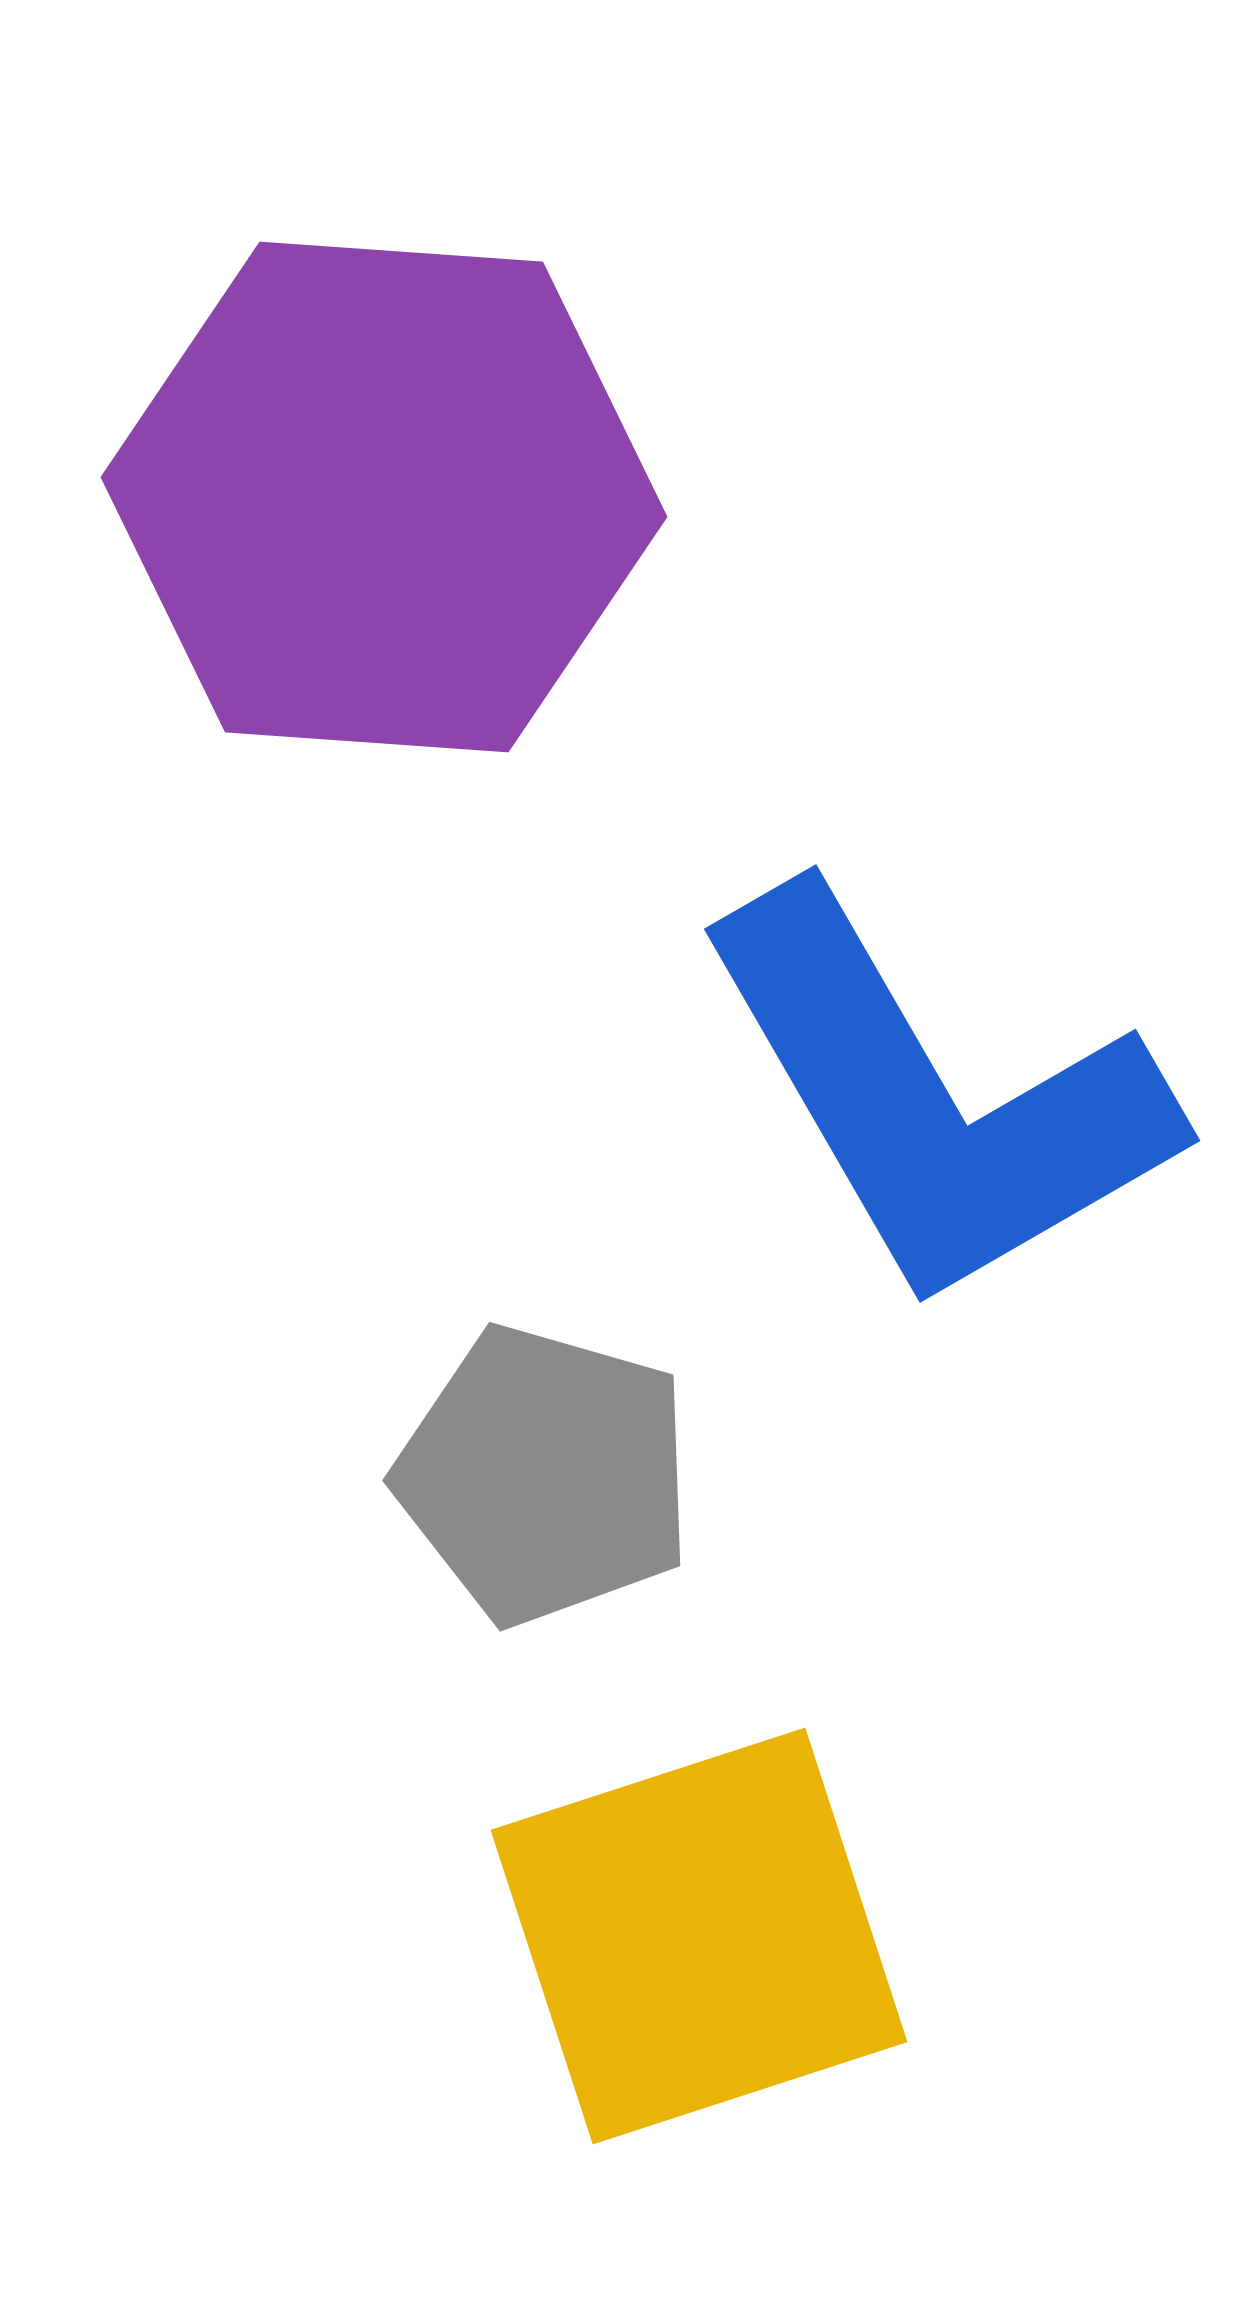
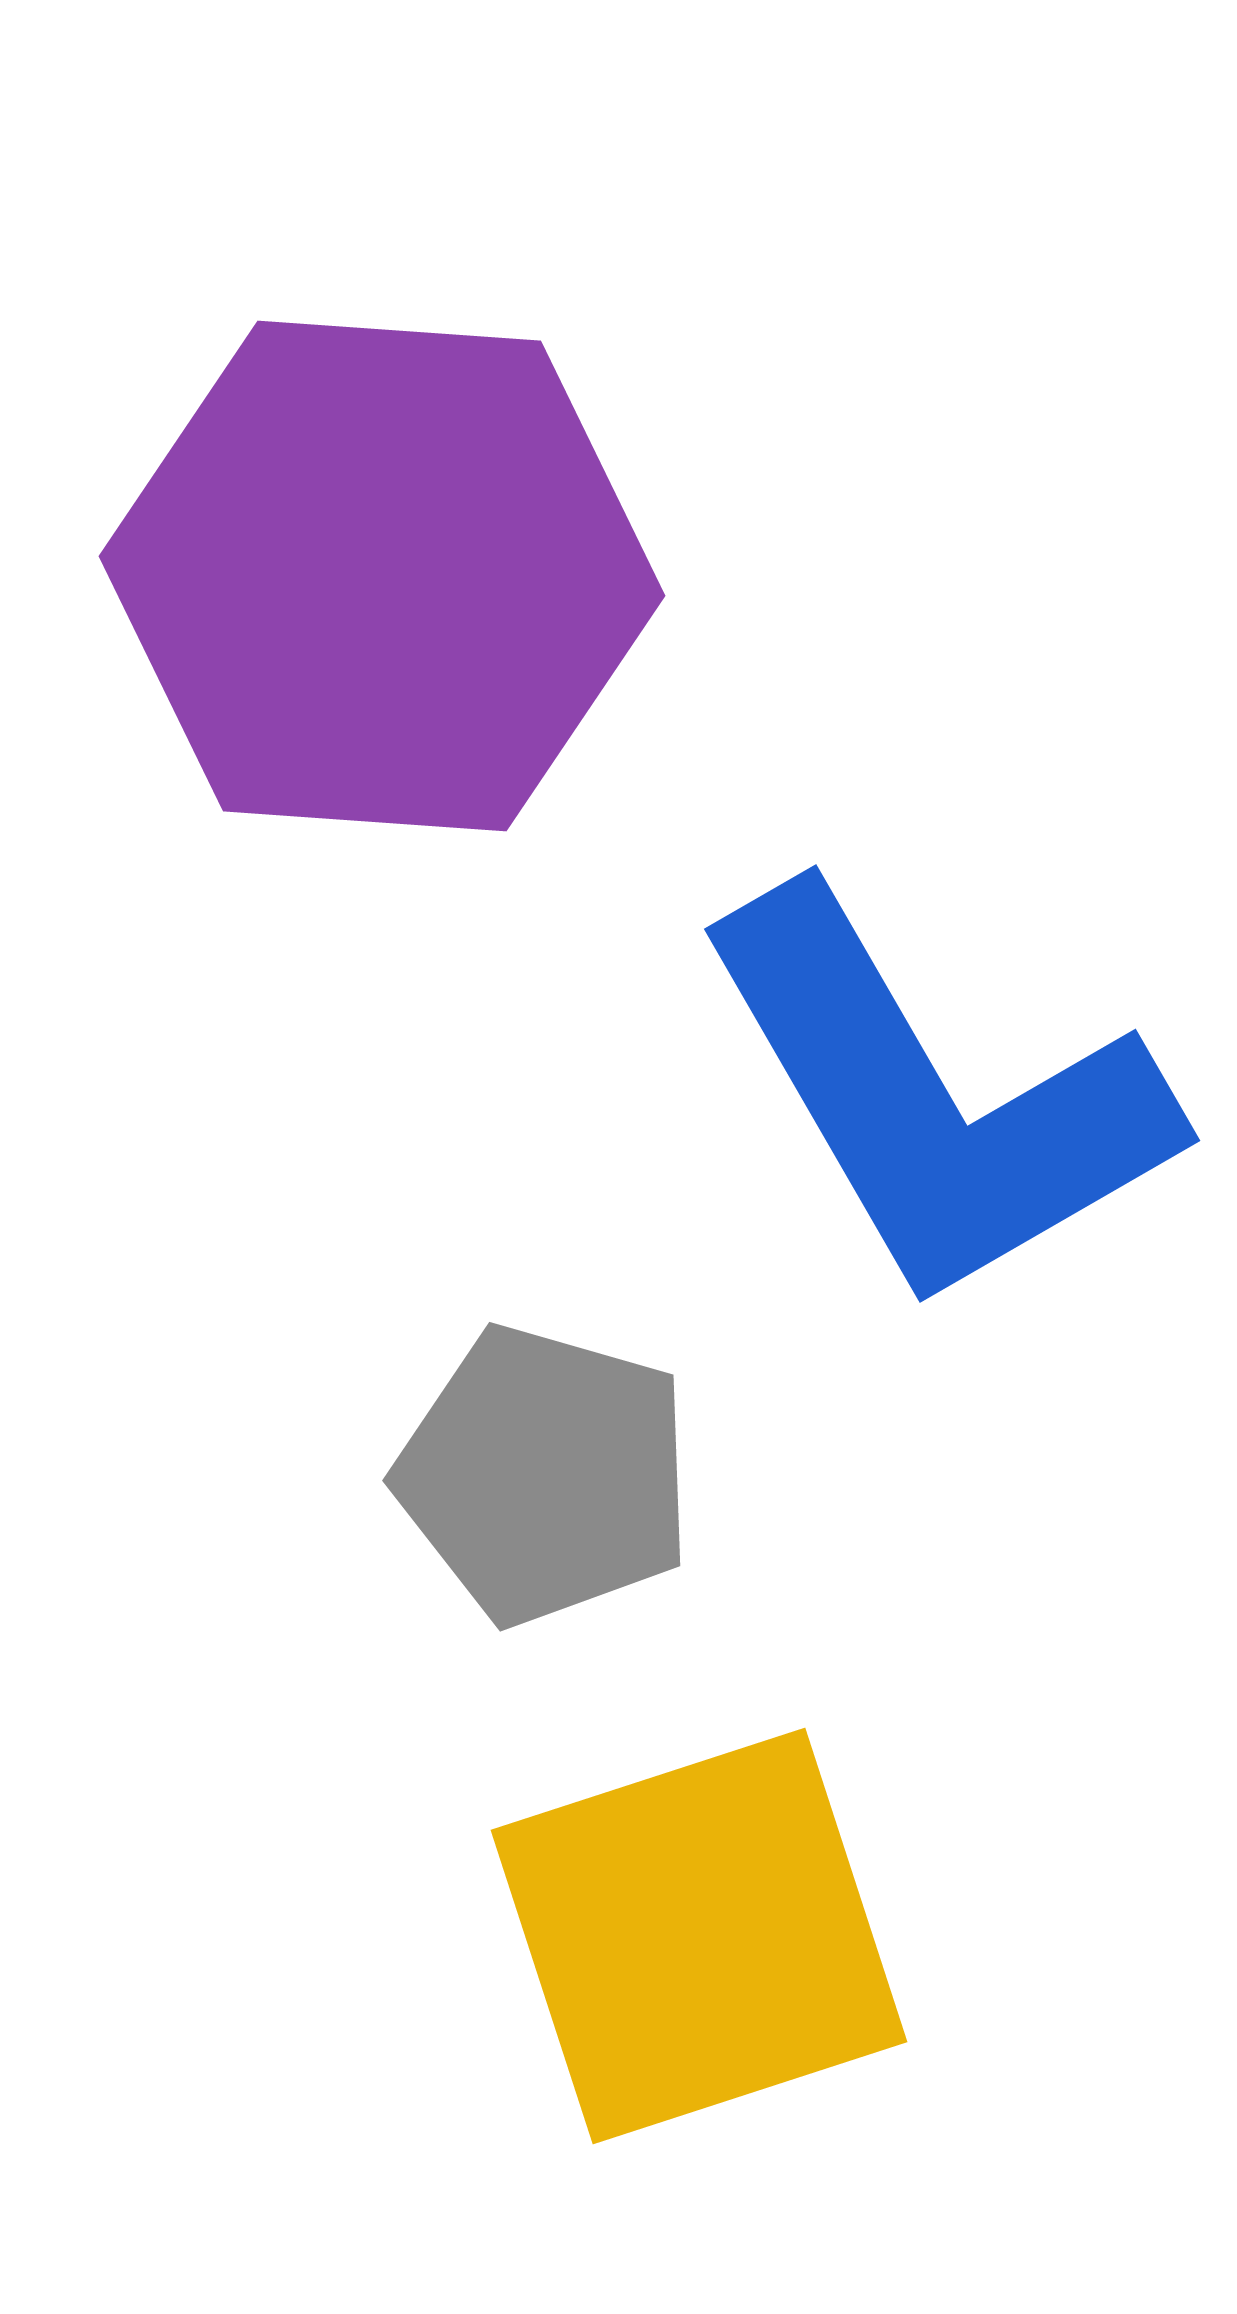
purple hexagon: moved 2 px left, 79 px down
